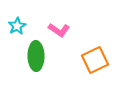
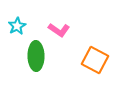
orange square: rotated 36 degrees counterclockwise
